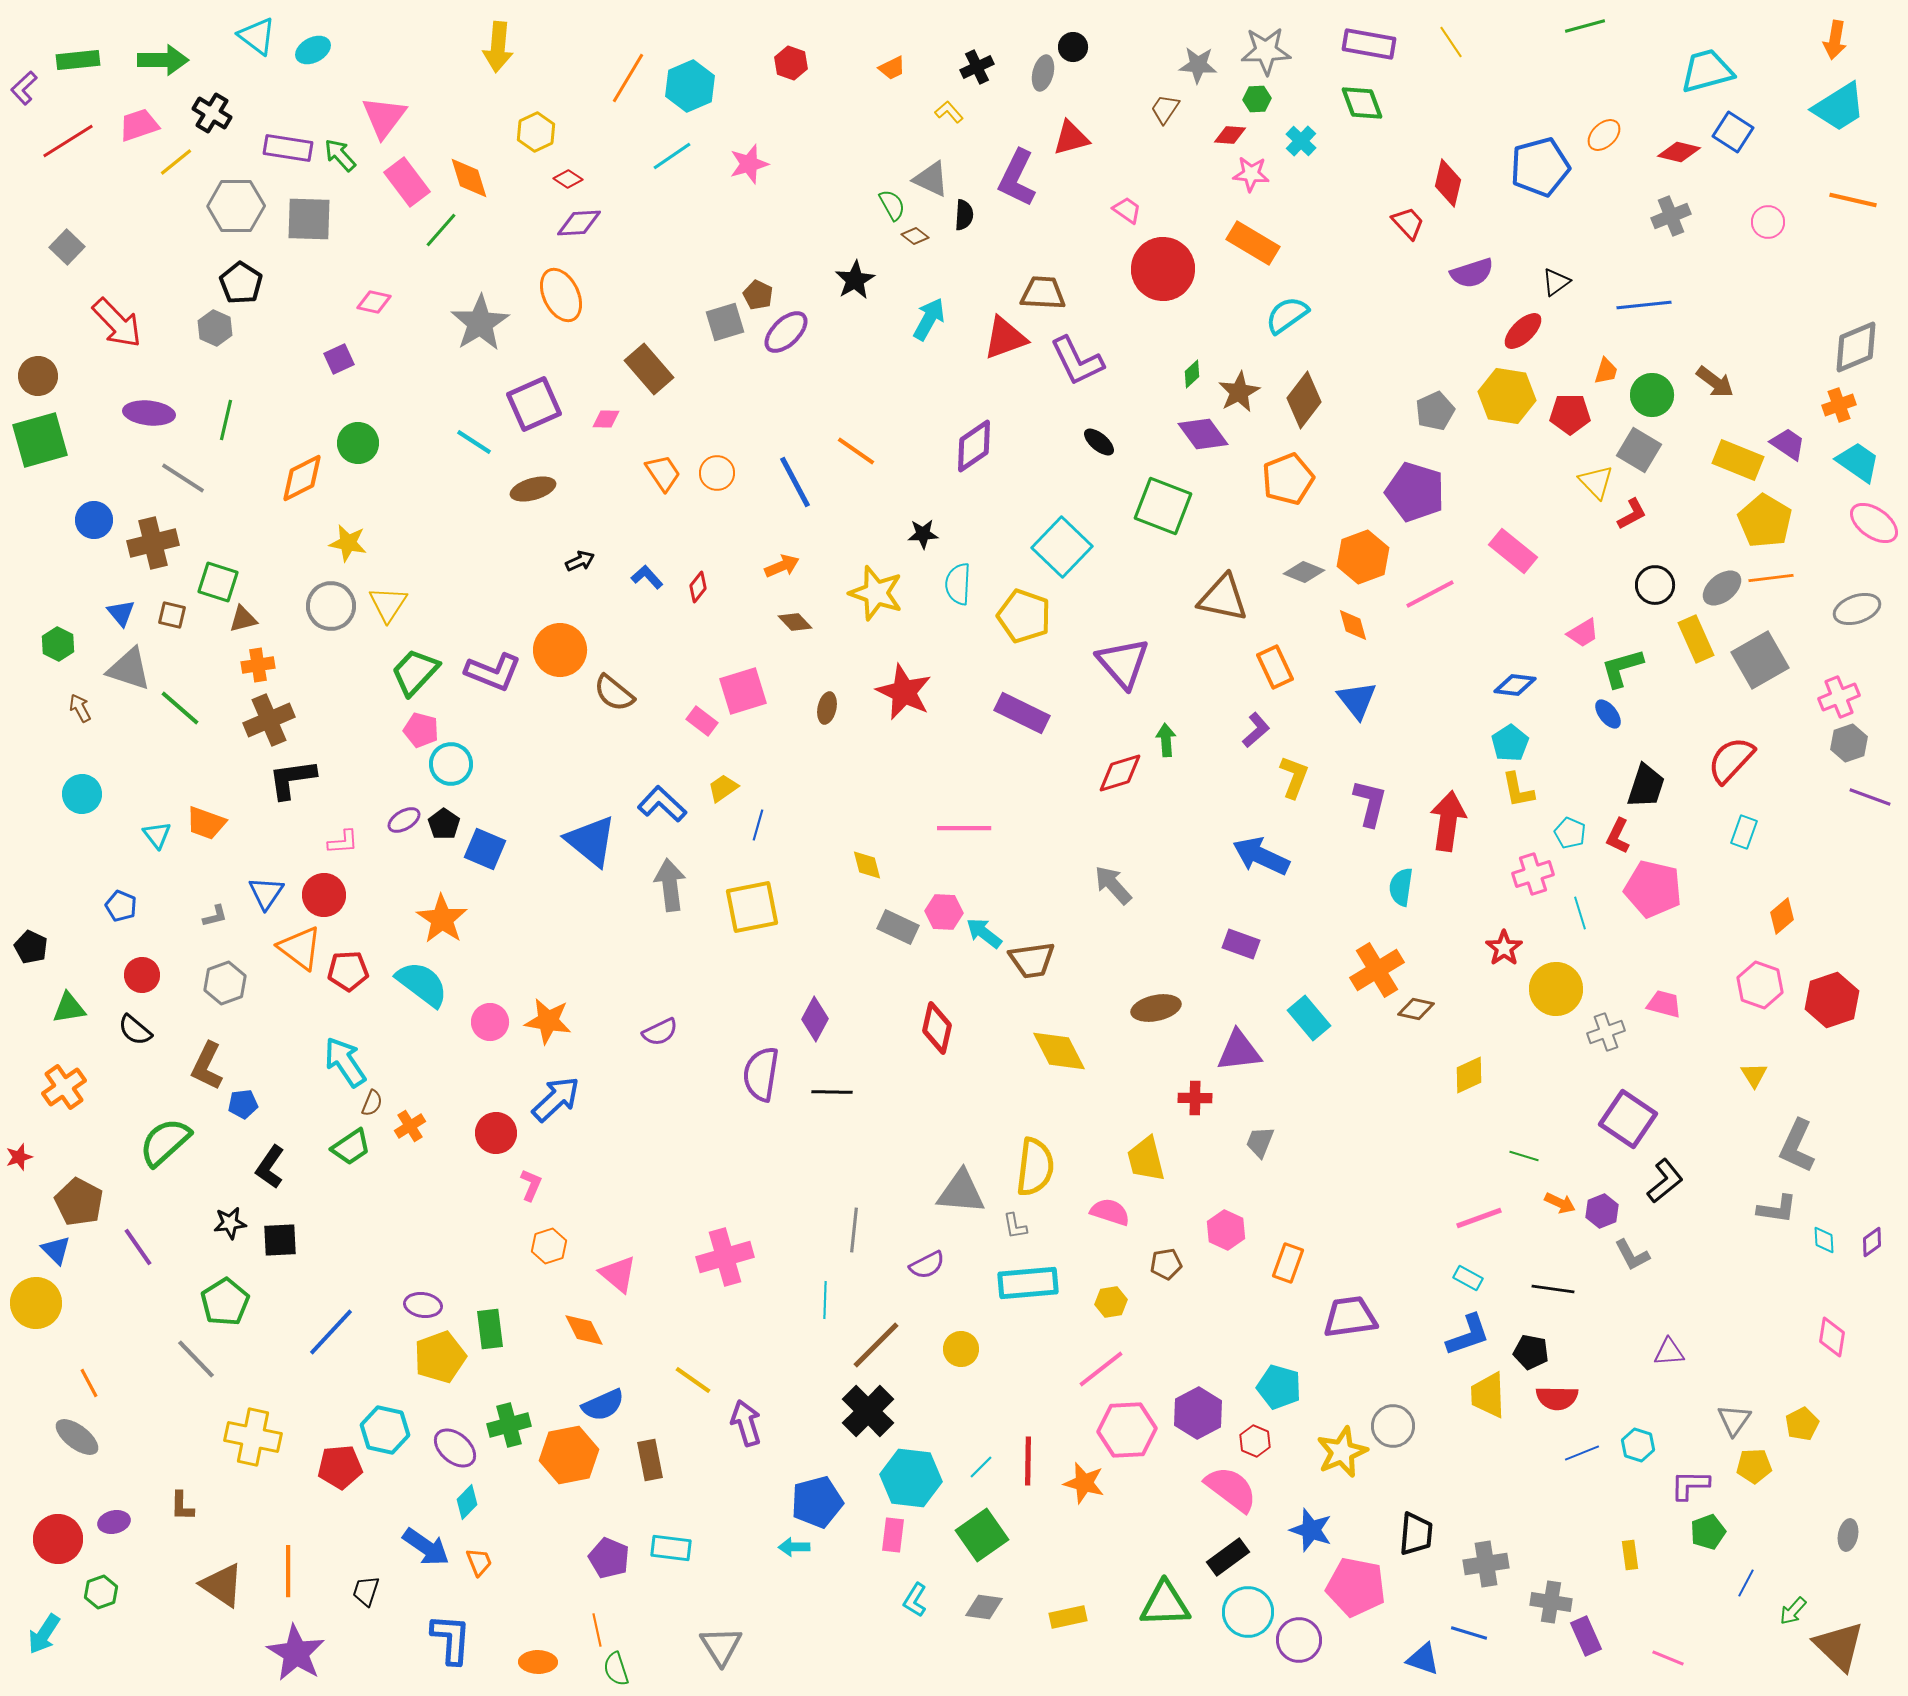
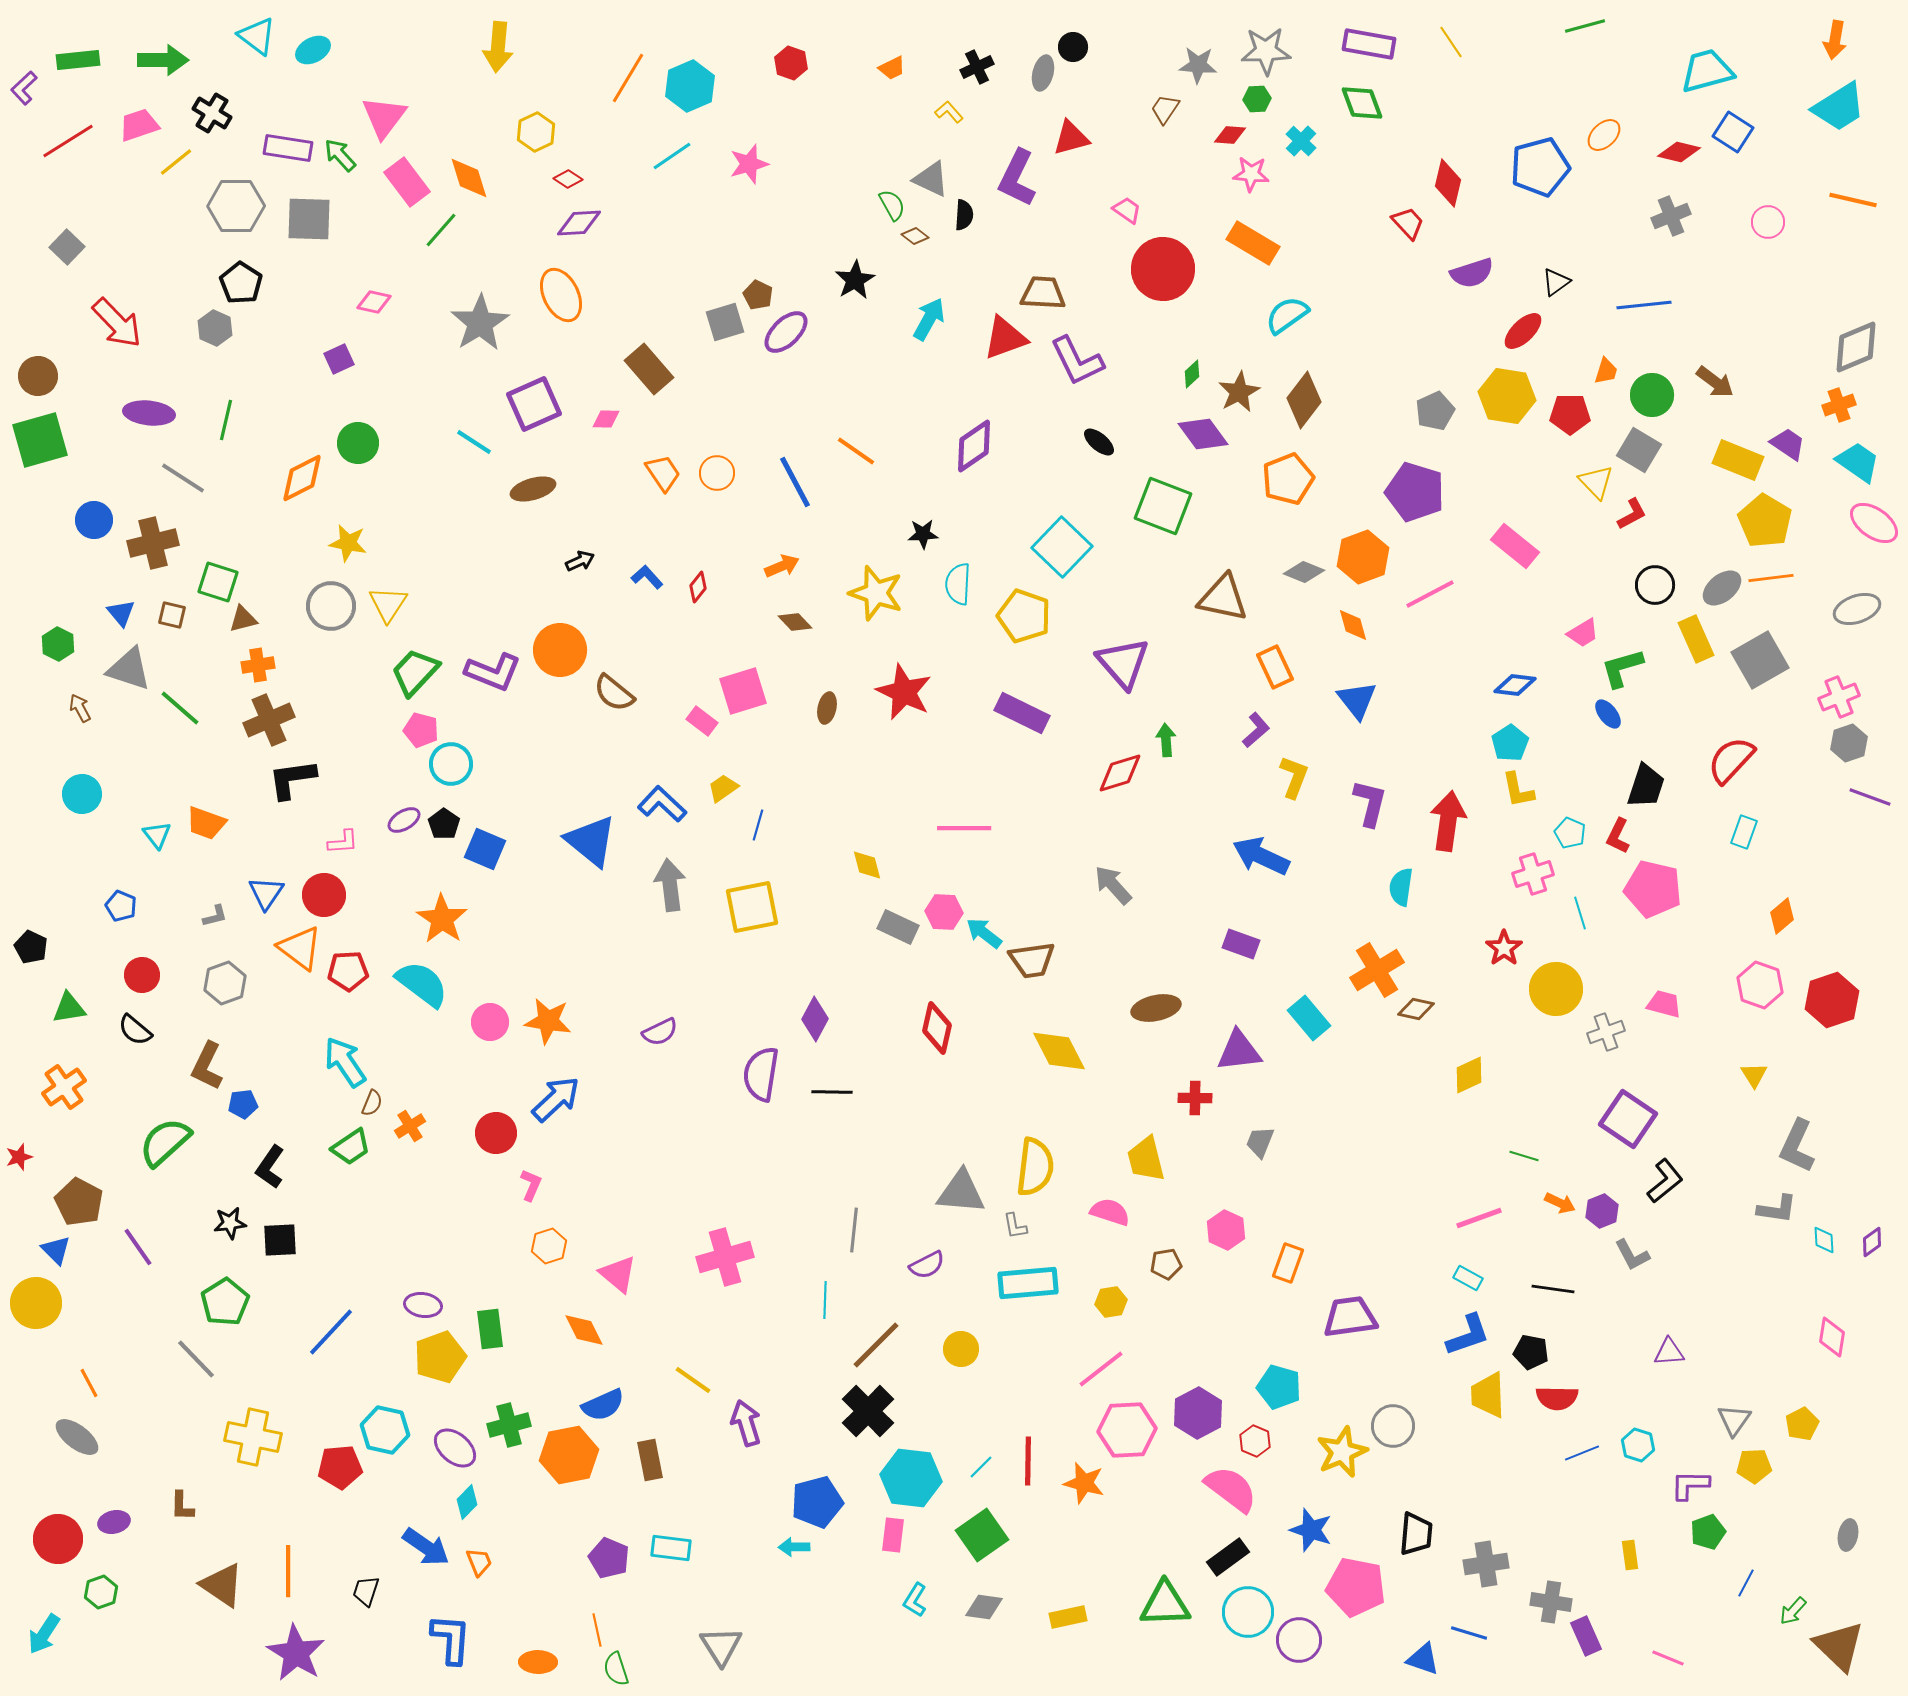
pink rectangle at (1513, 551): moved 2 px right, 5 px up
